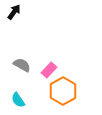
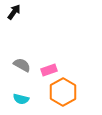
pink rectangle: rotated 28 degrees clockwise
orange hexagon: moved 1 px down
cyan semicircle: moved 3 px right, 1 px up; rotated 42 degrees counterclockwise
